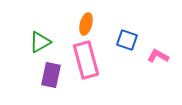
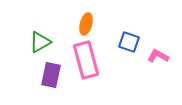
blue square: moved 2 px right, 2 px down
